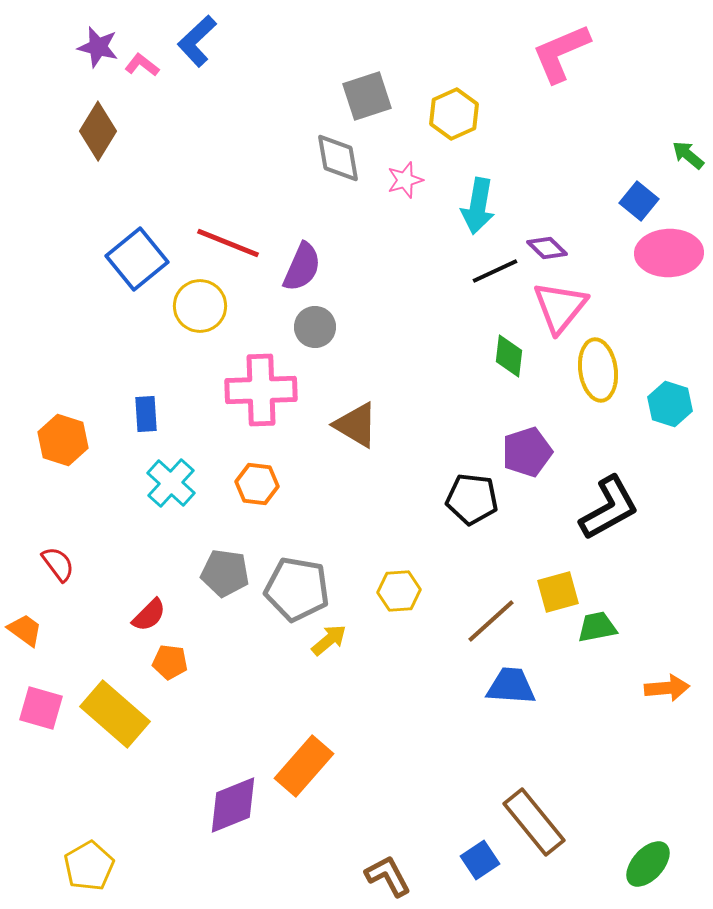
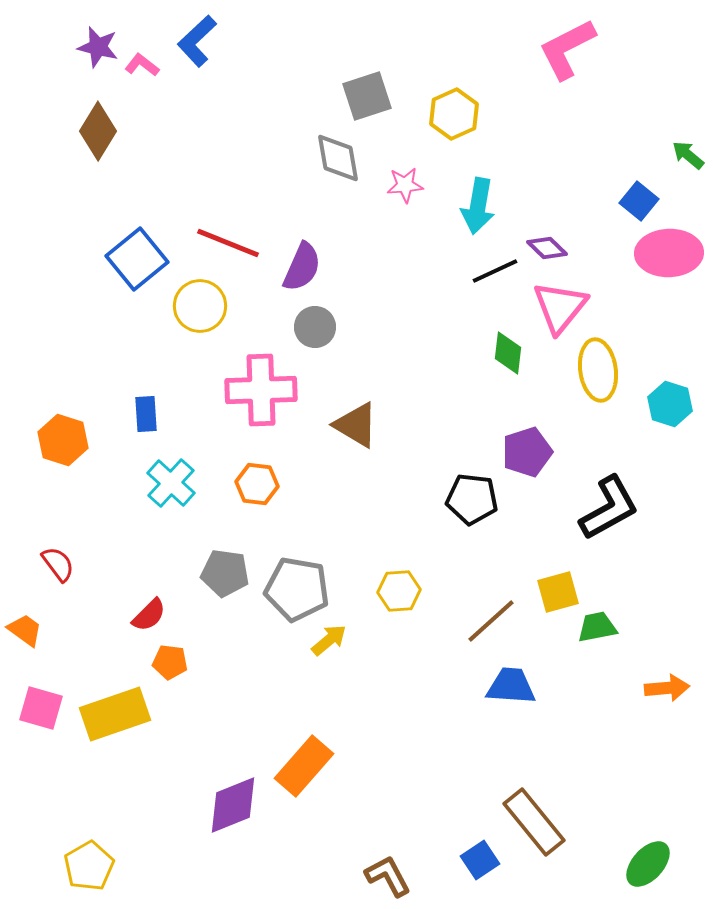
pink L-shape at (561, 53): moved 6 px right, 4 px up; rotated 4 degrees counterclockwise
pink star at (405, 180): moved 5 px down; rotated 12 degrees clockwise
green diamond at (509, 356): moved 1 px left, 3 px up
yellow rectangle at (115, 714): rotated 60 degrees counterclockwise
